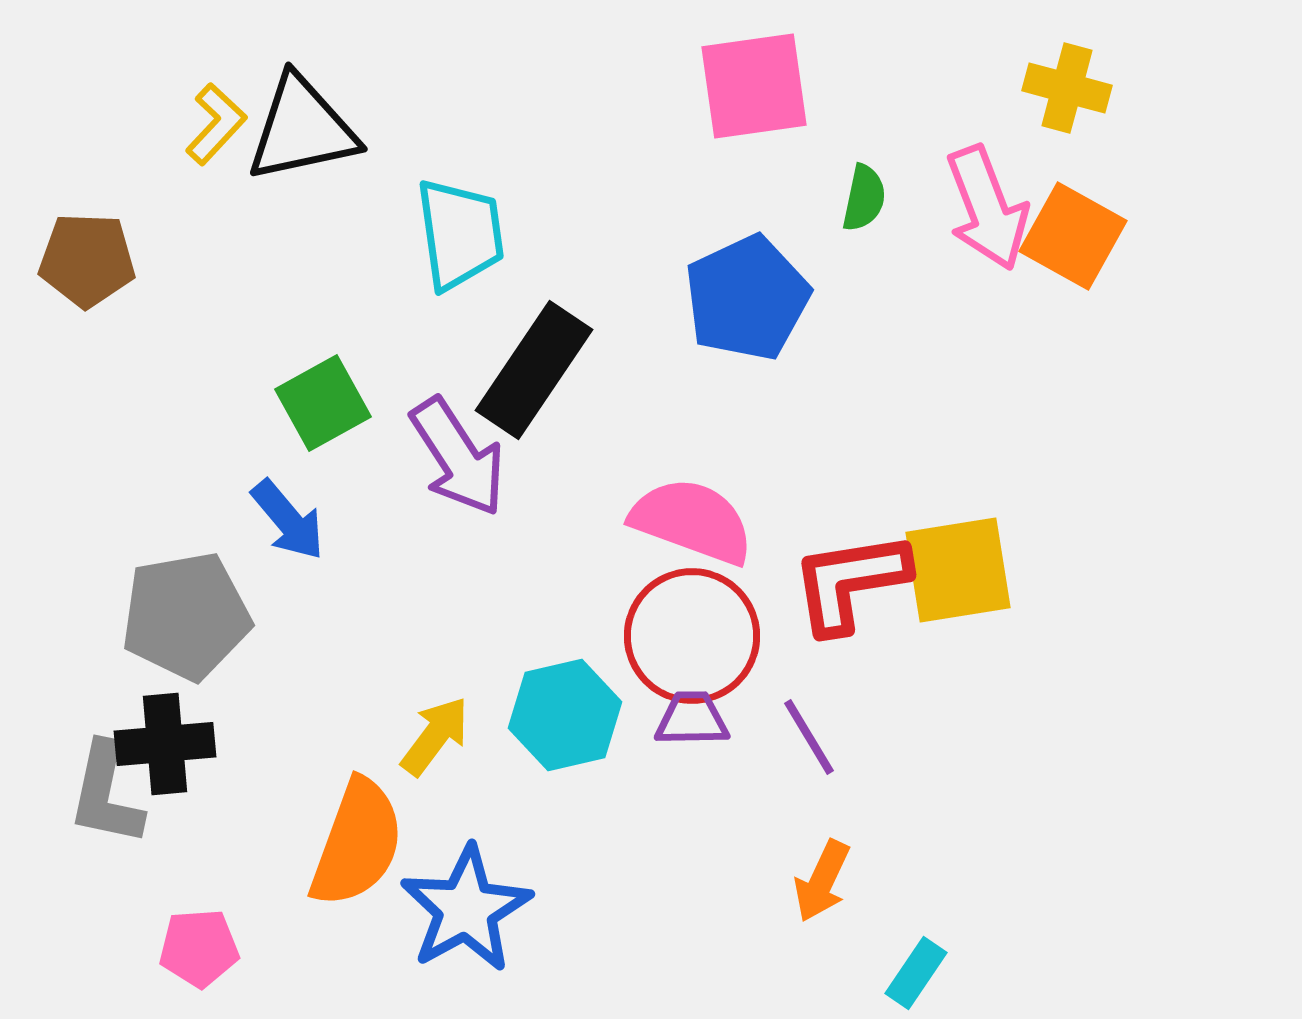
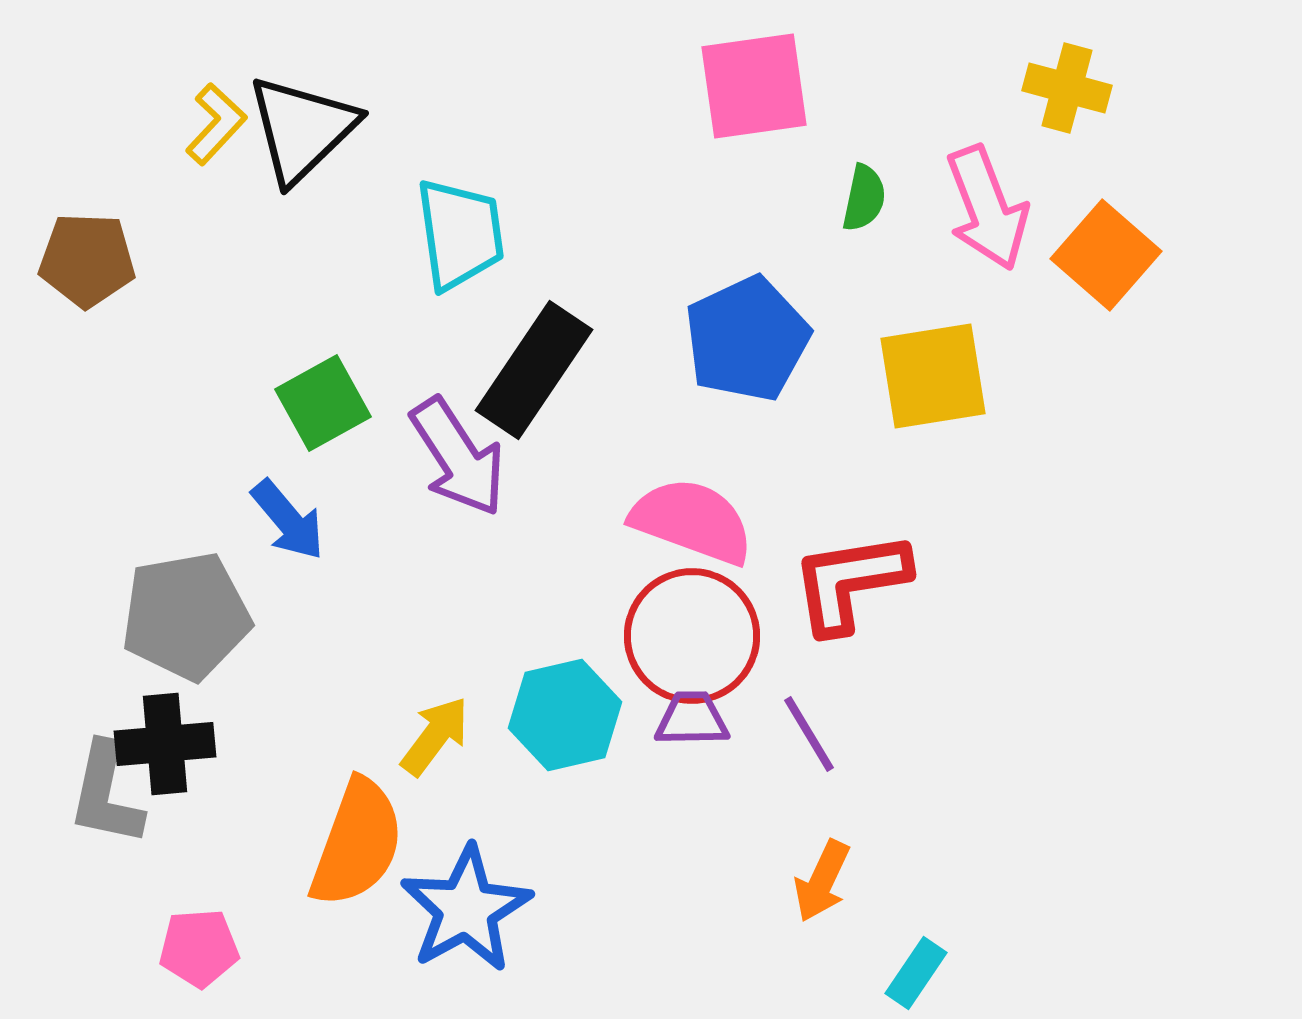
black triangle: rotated 32 degrees counterclockwise
orange square: moved 33 px right, 19 px down; rotated 12 degrees clockwise
blue pentagon: moved 41 px down
yellow square: moved 25 px left, 194 px up
purple line: moved 3 px up
